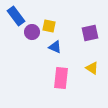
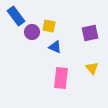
yellow triangle: rotated 16 degrees clockwise
